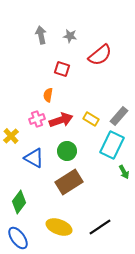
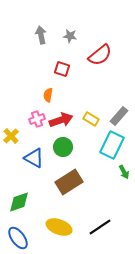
green circle: moved 4 px left, 4 px up
green diamond: rotated 35 degrees clockwise
